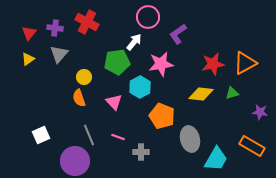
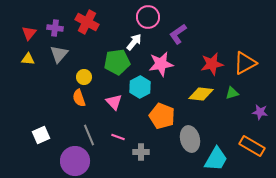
yellow triangle: rotated 40 degrees clockwise
red star: moved 1 px left
